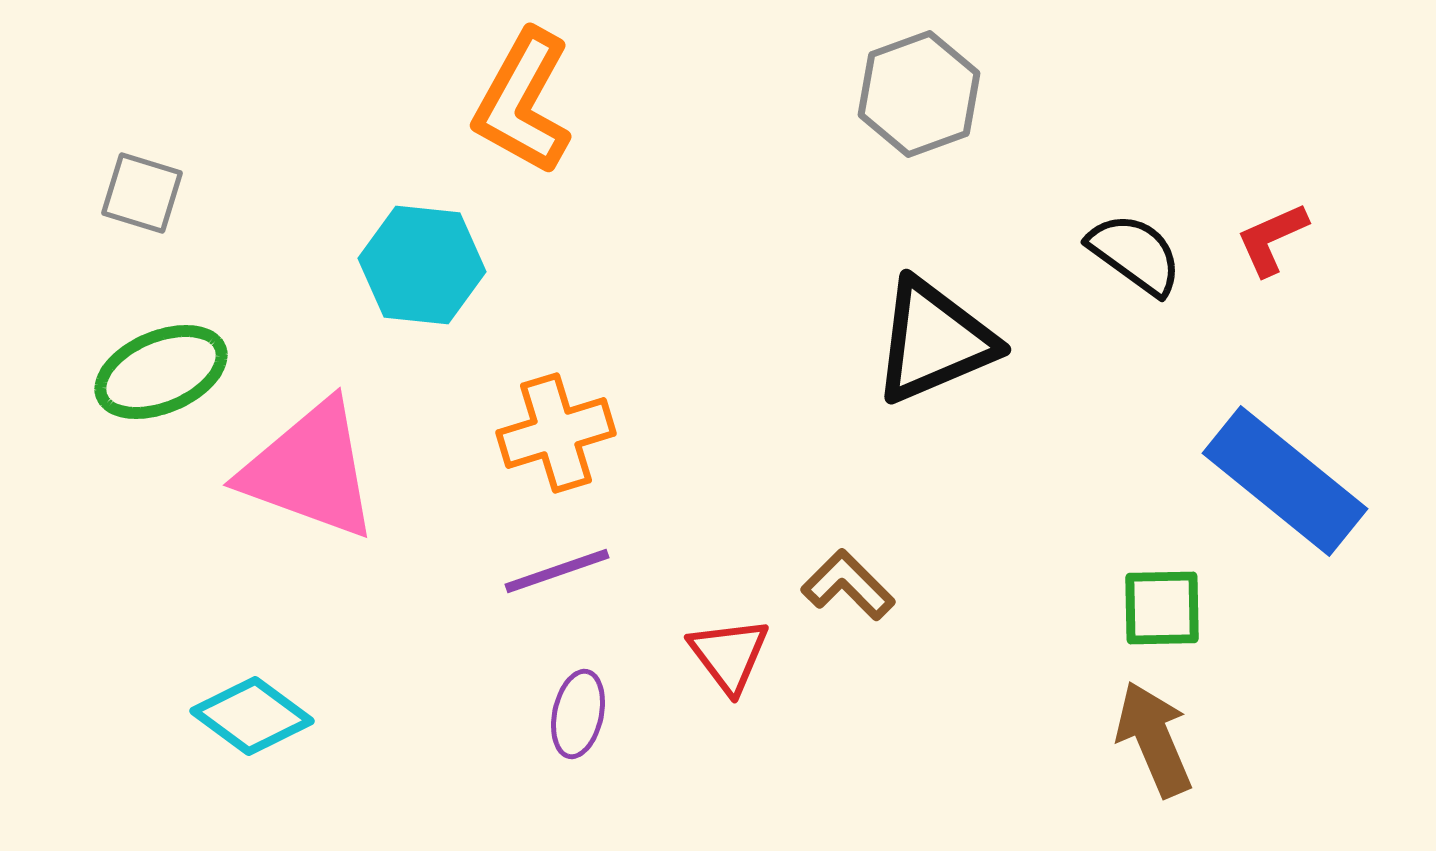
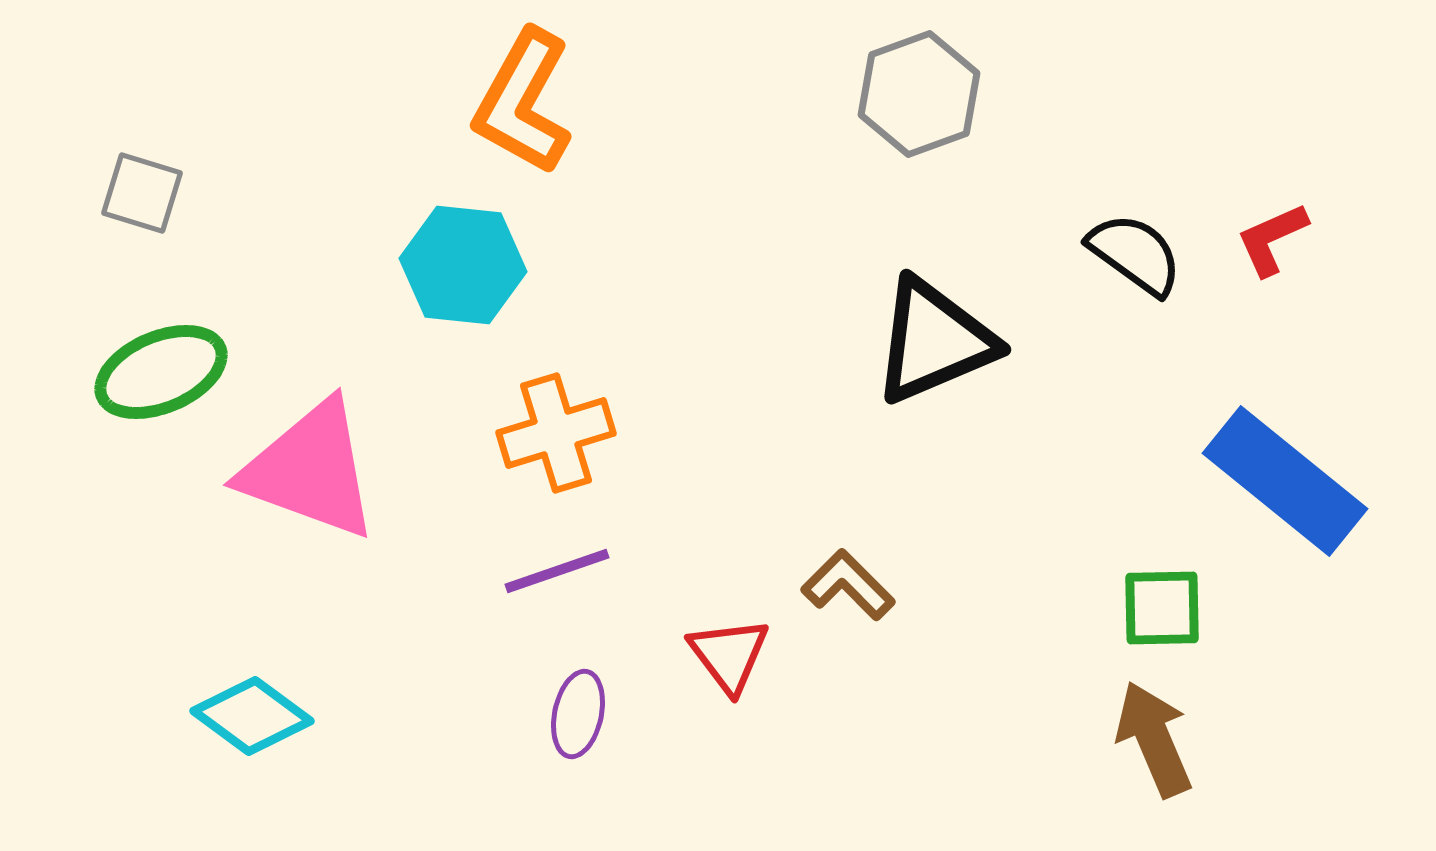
cyan hexagon: moved 41 px right
